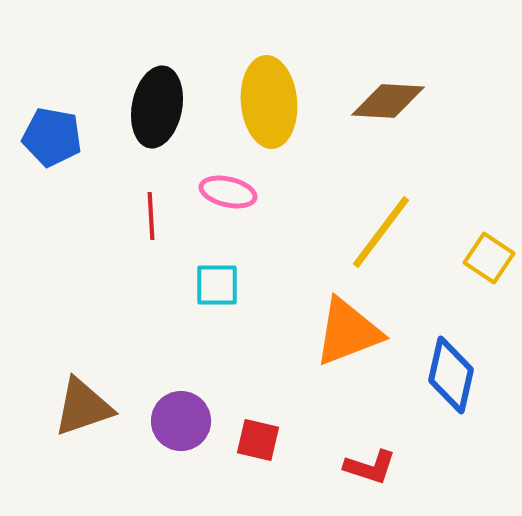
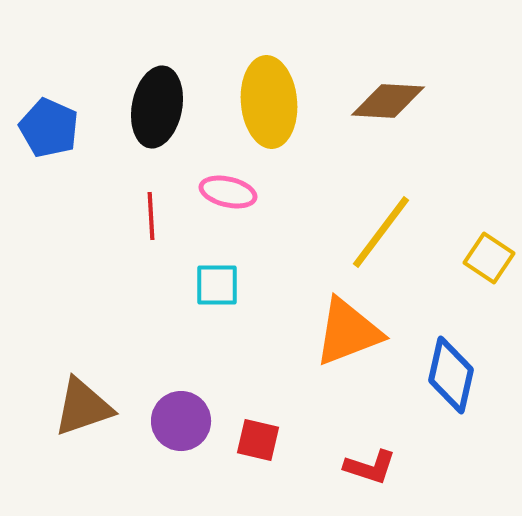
blue pentagon: moved 3 px left, 9 px up; rotated 14 degrees clockwise
